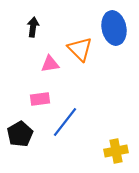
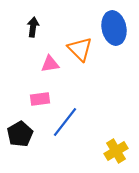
yellow cross: rotated 20 degrees counterclockwise
